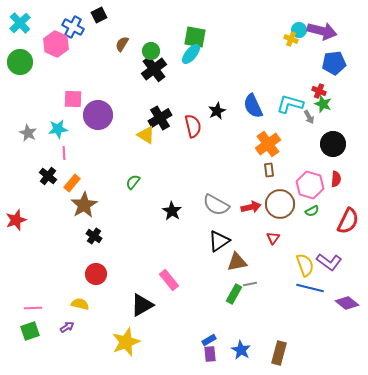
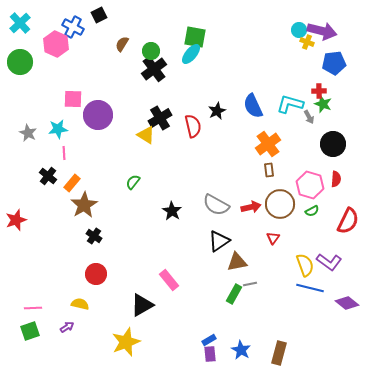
yellow cross at (291, 39): moved 16 px right, 3 px down
red cross at (319, 91): rotated 24 degrees counterclockwise
